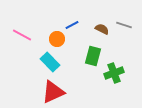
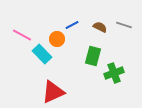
brown semicircle: moved 2 px left, 2 px up
cyan rectangle: moved 8 px left, 8 px up
